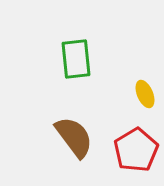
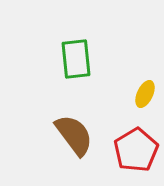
yellow ellipse: rotated 48 degrees clockwise
brown semicircle: moved 2 px up
